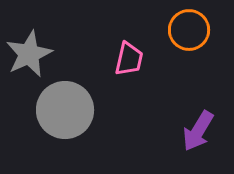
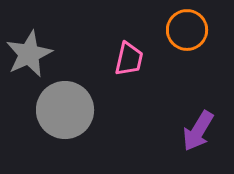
orange circle: moved 2 px left
